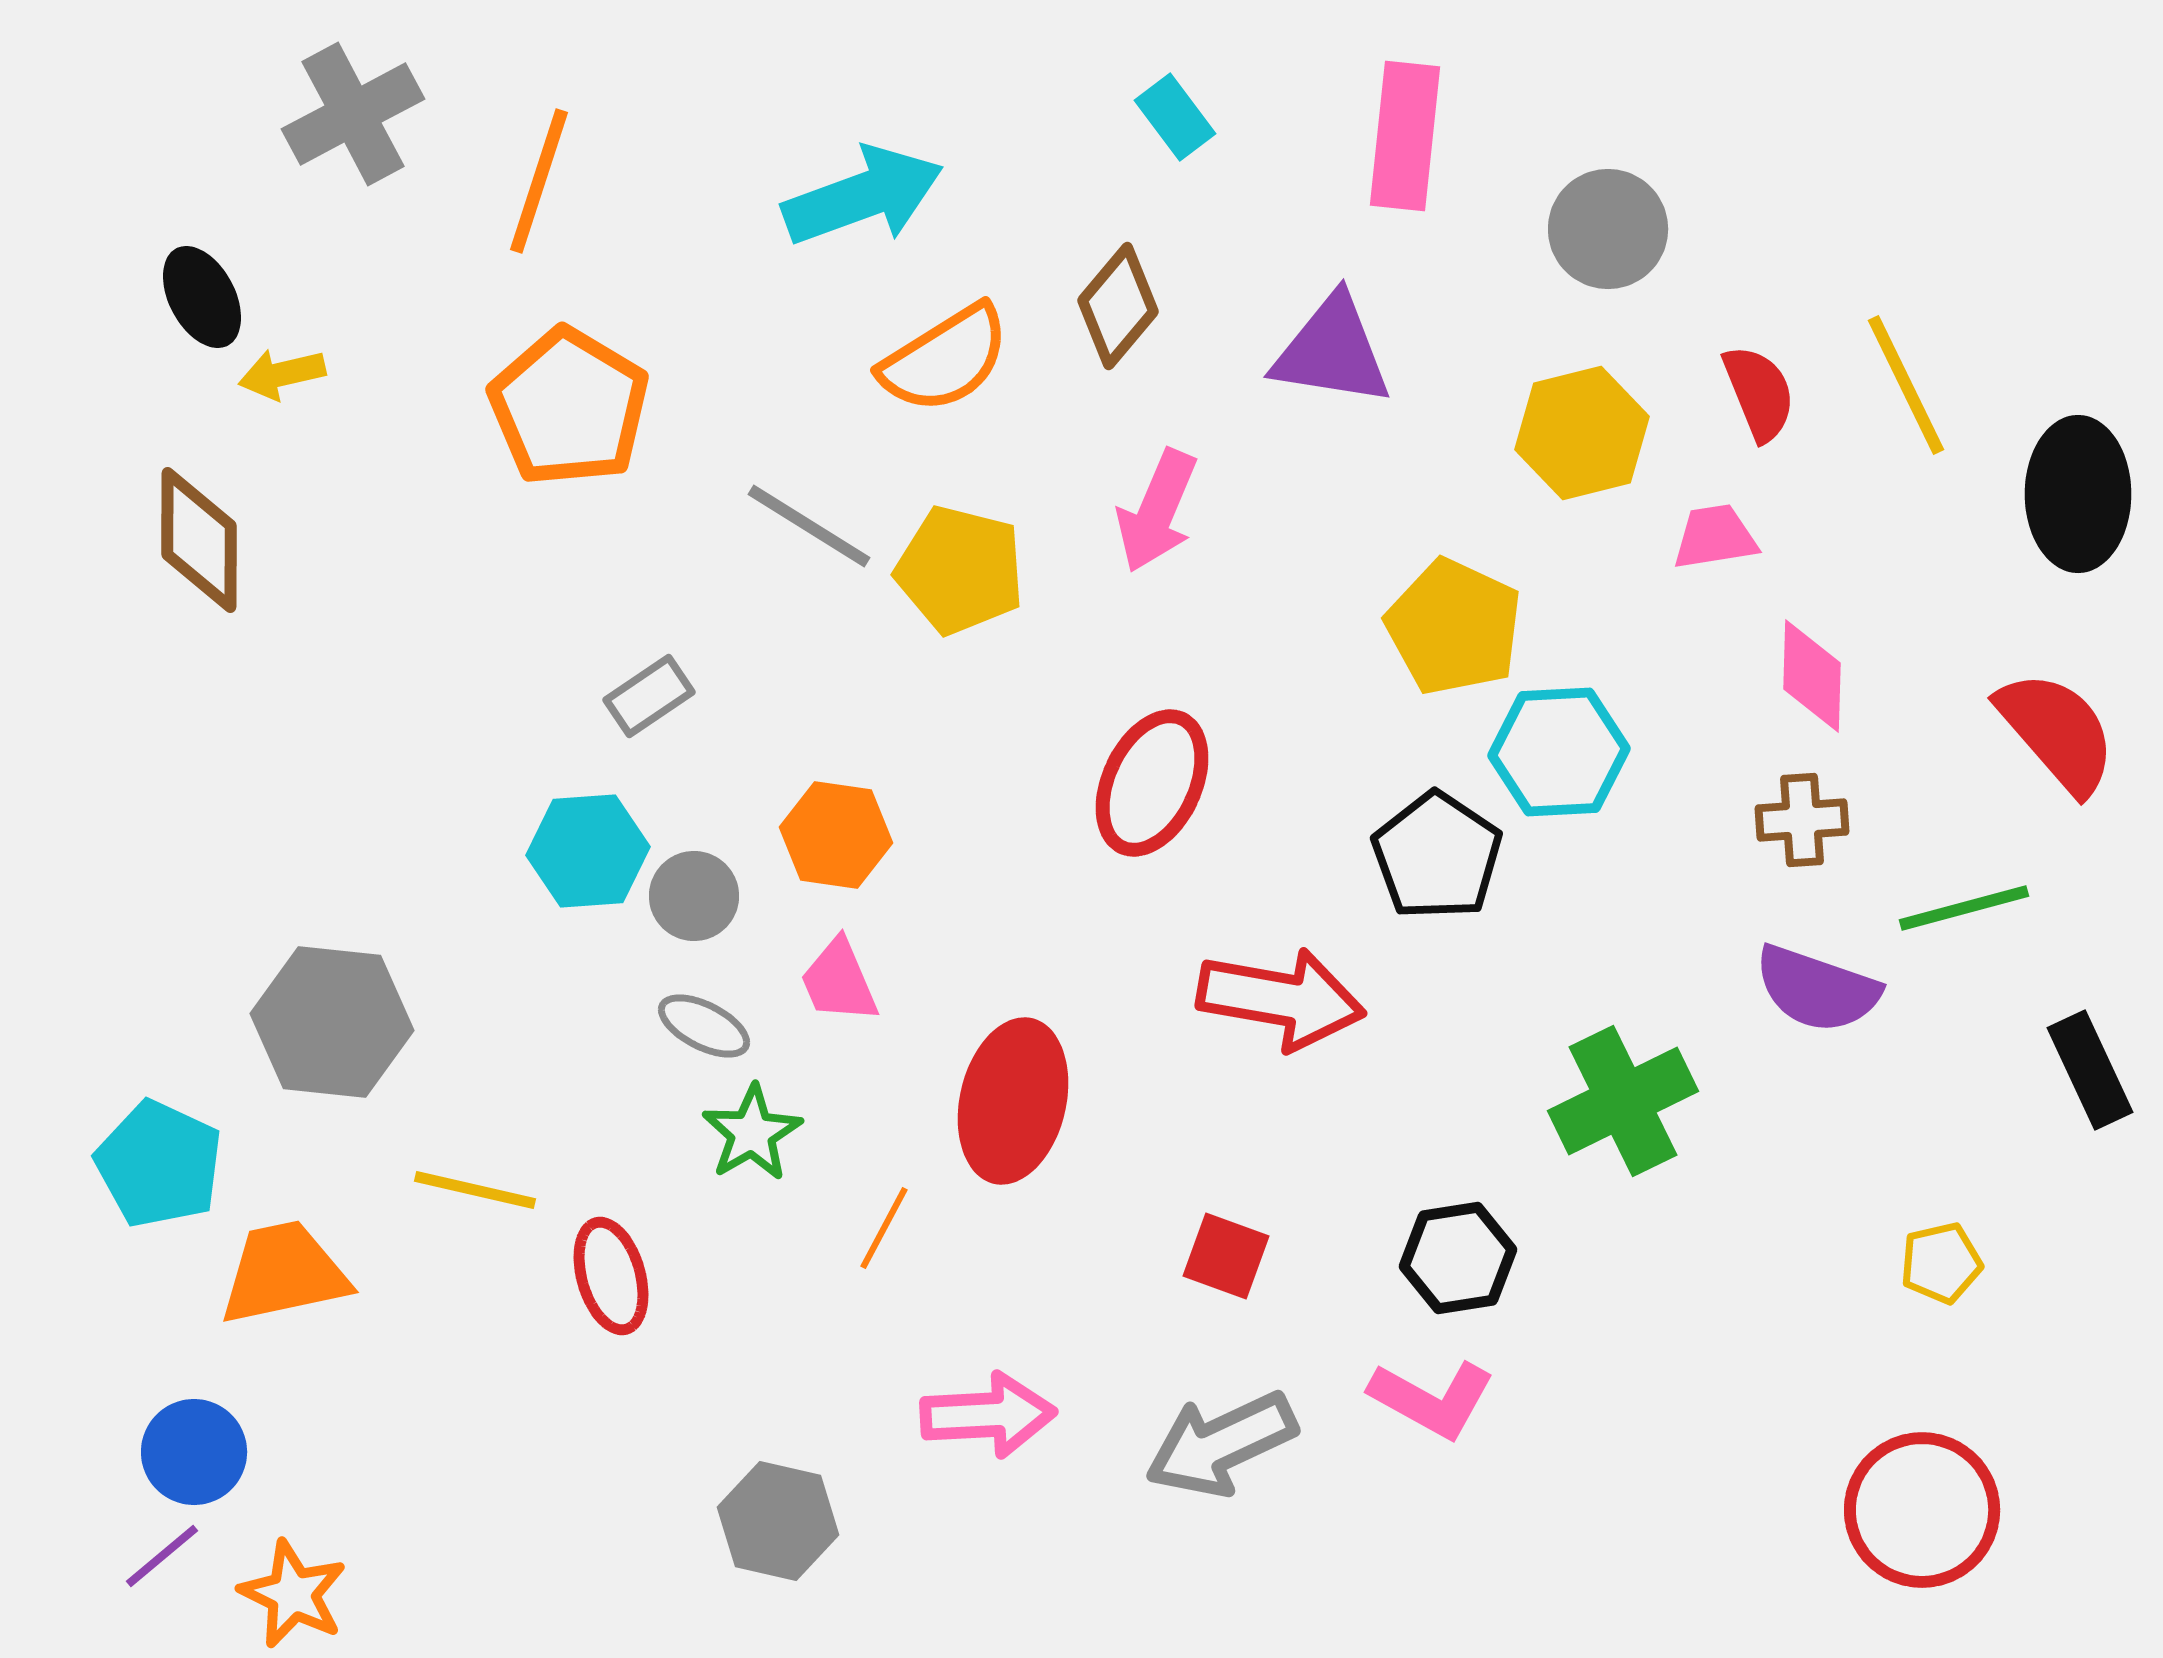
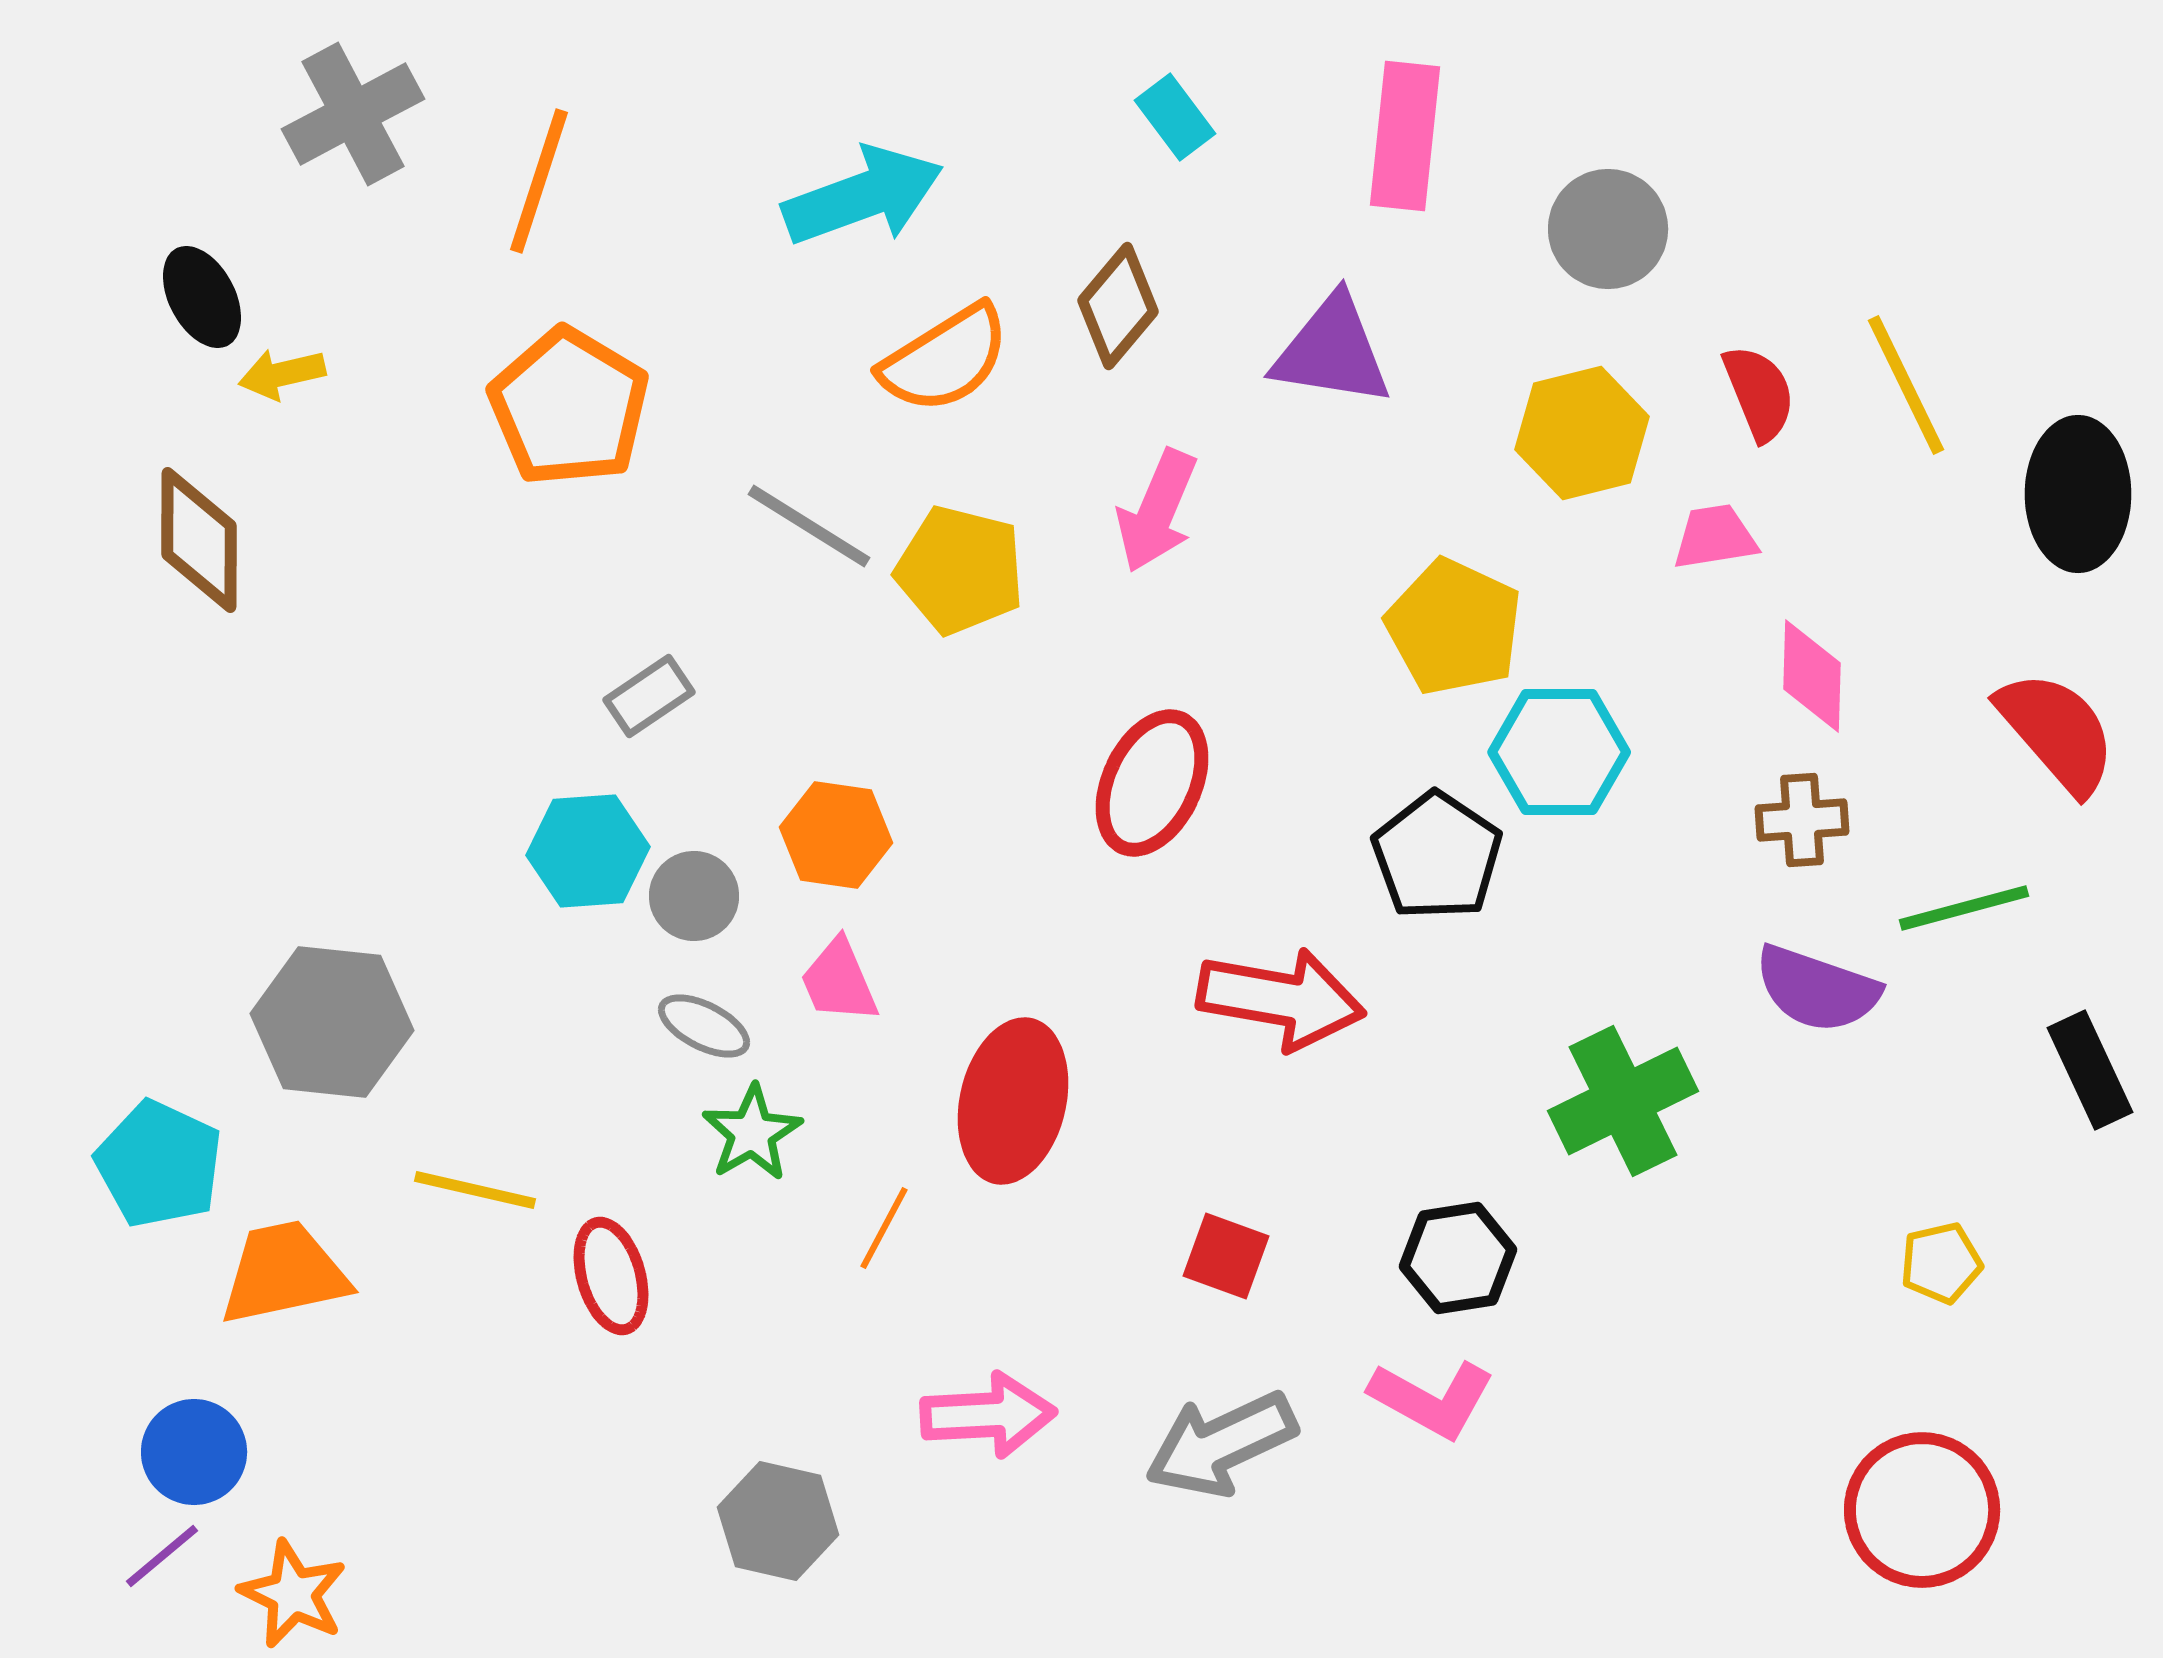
cyan hexagon at (1559, 752): rotated 3 degrees clockwise
